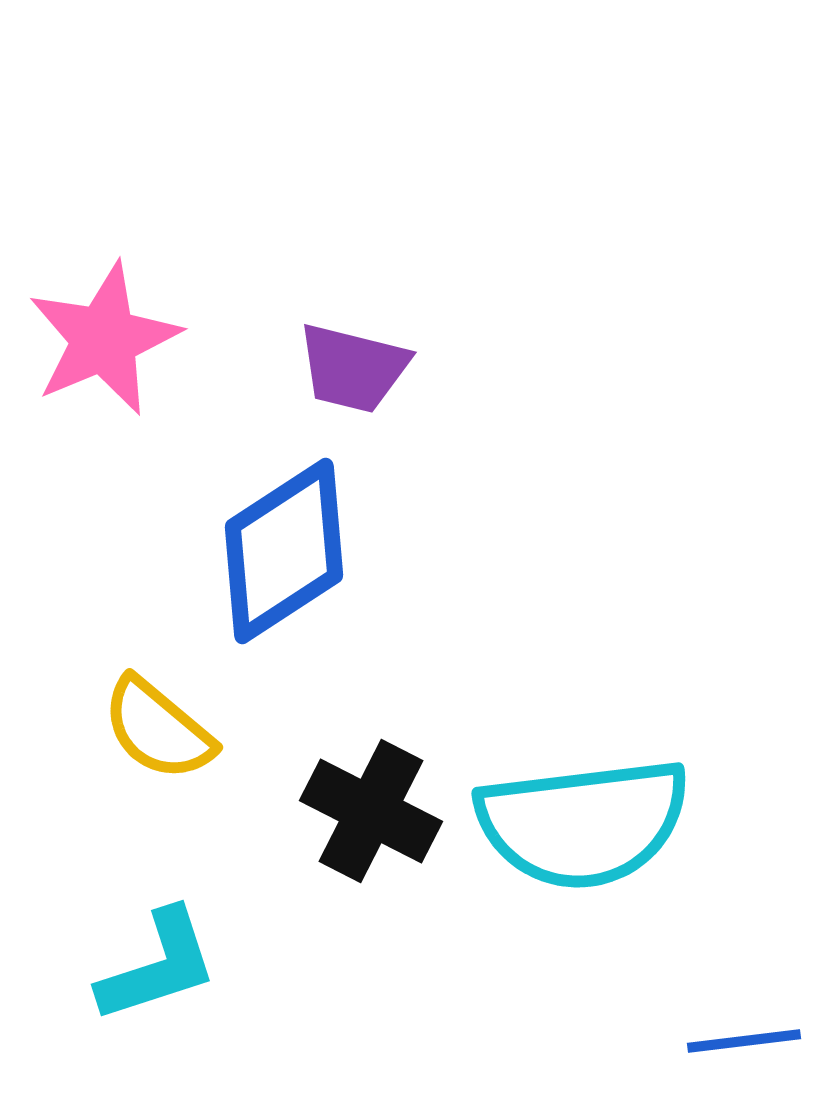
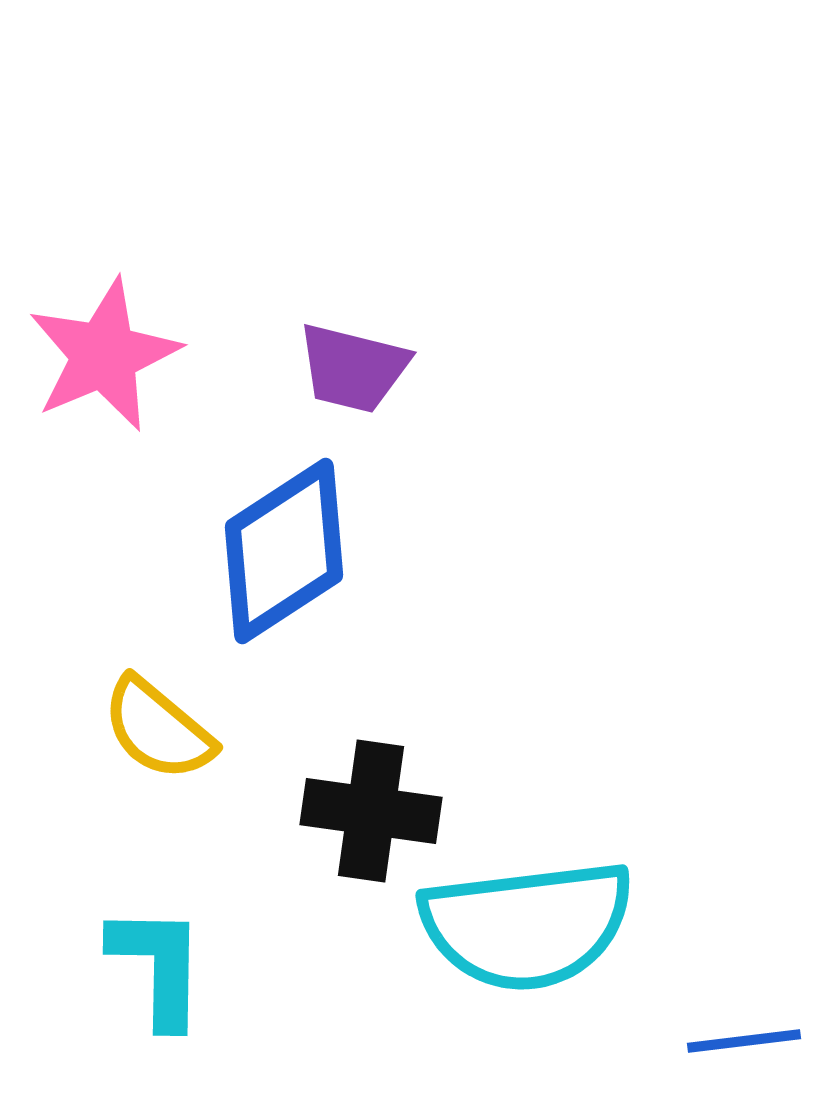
pink star: moved 16 px down
black cross: rotated 19 degrees counterclockwise
cyan semicircle: moved 56 px left, 102 px down
cyan L-shape: rotated 71 degrees counterclockwise
